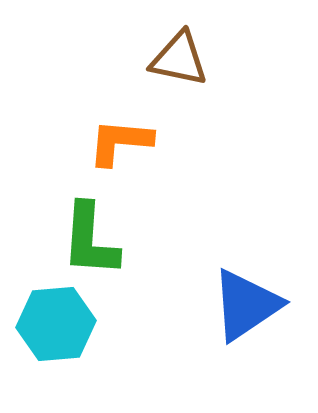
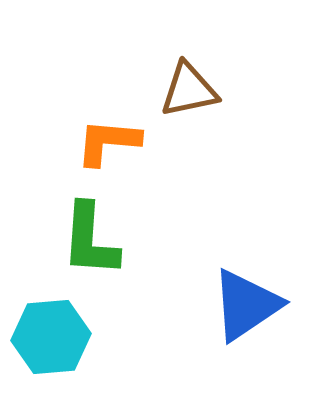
brown triangle: moved 10 px right, 31 px down; rotated 24 degrees counterclockwise
orange L-shape: moved 12 px left
cyan hexagon: moved 5 px left, 13 px down
